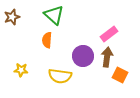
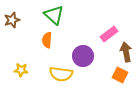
brown star: moved 3 px down
brown arrow: moved 19 px right, 5 px up; rotated 18 degrees counterclockwise
yellow semicircle: moved 1 px right, 2 px up
